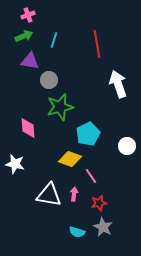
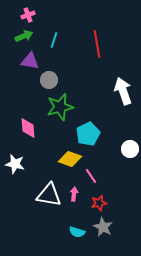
white arrow: moved 5 px right, 7 px down
white circle: moved 3 px right, 3 px down
